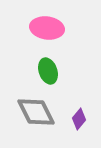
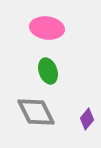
purple diamond: moved 8 px right
